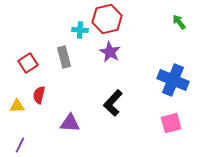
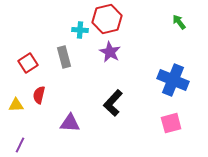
yellow triangle: moved 1 px left, 1 px up
